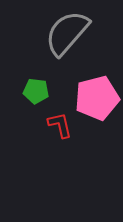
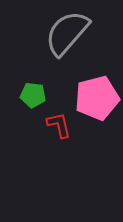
green pentagon: moved 3 px left, 4 px down
red L-shape: moved 1 px left
